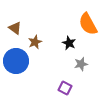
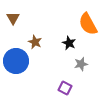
brown triangle: moved 2 px left, 10 px up; rotated 24 degrees clockwise
brown star: rotated 24 degrees counterclockwise
